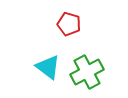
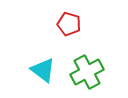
cyan triangle: moved 5 px left, 3 px down
